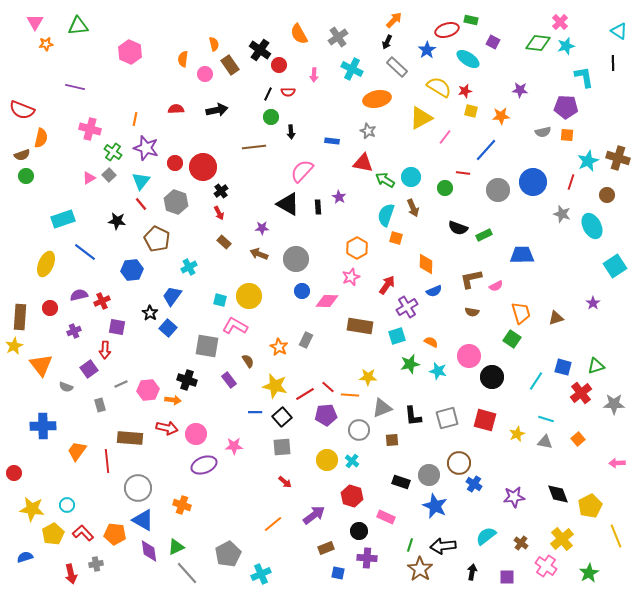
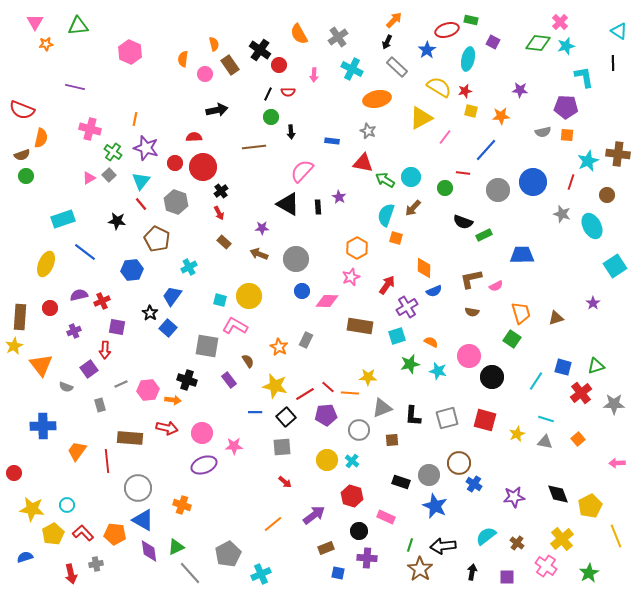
cyan ellipse at (468, 59): rotated 70 degrees clockwise
red semicircle at (176, 109): moved 18 px right, 28 px down
brown cross at (618, 158): moved 4 px up; rotated 10 degrees counterclockwise
brown arrow at (413, 208): rotated 66 degrees clockwise
black semicircle at (458, 228): moved 5 px right, 6 px up
orange diamond at (426, 264): moved 2 px left, 4 px down
orange line at (350, 395): moved 2 px up
black L-shape at (413, 416): rotated 10 degrees clockwise
black square at (282, 417): moved 4 px right
pink circle at (196, 434): moved 6 px right, 1 px up
brown cross at (521, 543): moved 4 px left
gray line at (187, 573): moved 3 px right
